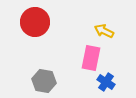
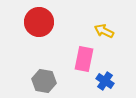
red circle: moved 4 px right
pink rectangle: moved 7 px left, 1 px down
blue cross: moved 1 px left, 1 px up
